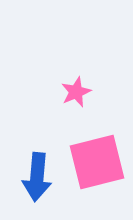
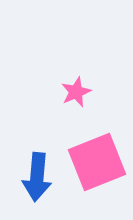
pink square: rotated 8 degrees counterclockwise
